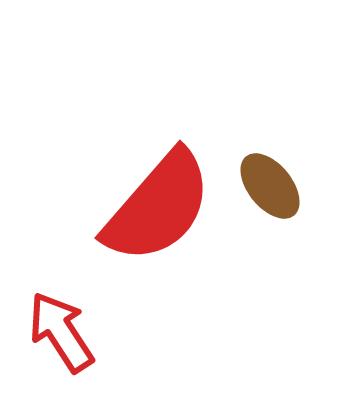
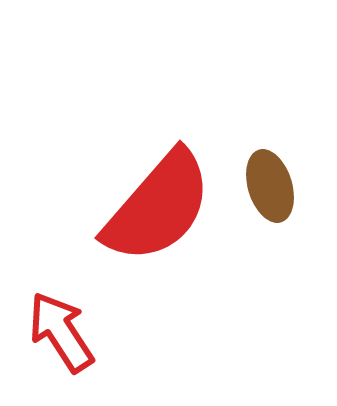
brown ellipse: rotated 22 degrees clockwise
